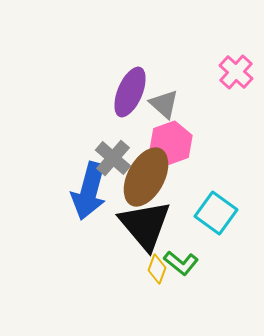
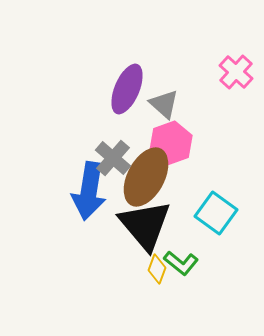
purple ellipse: moved 3 px left, 3 px up
blue arrow: rotated 6 degrees counterclockwise
